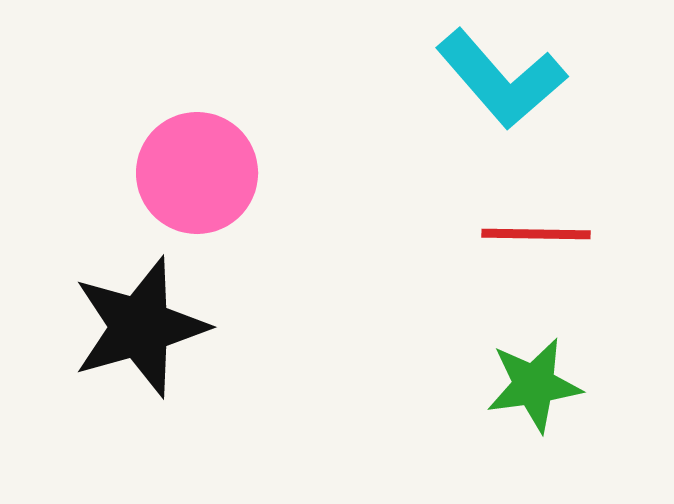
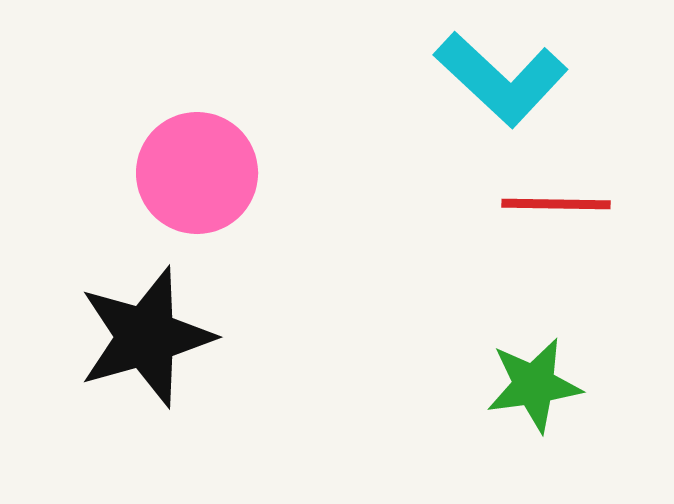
cyan L-shape: rotated 6 degrees counterclockwise
red line: moved 20 px right, 30 px up
black star: moved 6 px right, 10 px down
